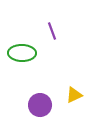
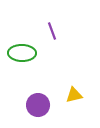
yellow triangle: rotated 12 degrees clockwise
purple circle: moved 2 px left
